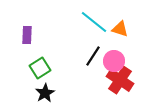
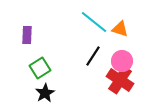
pink circle: moved 8 px right
